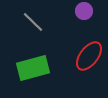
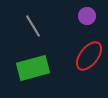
purple circle: moved 3 px right, 5 px down
gray line: moved 4 px down; rotated 15 degrees clockwise
